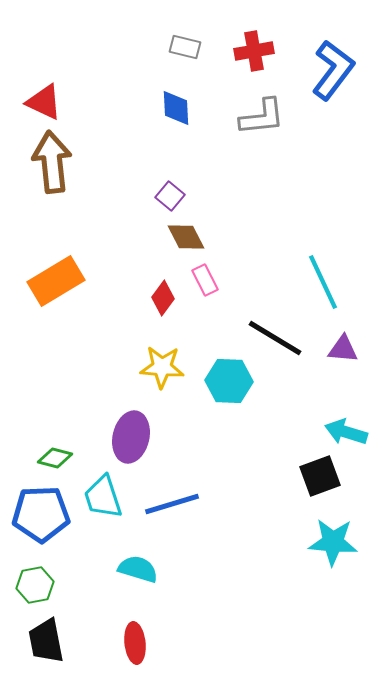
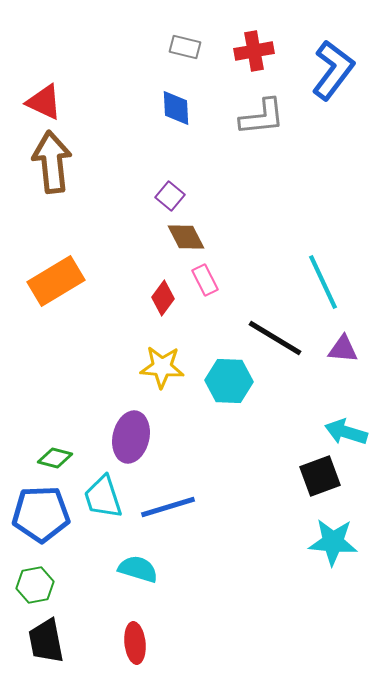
blue line: moved 4 px left, 3 px down
